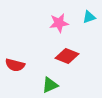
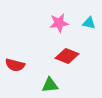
cyan triangle: moved 6 px down; rotated 32 degrees clockwise
green triangle: rotated 18 degrees clockwise
